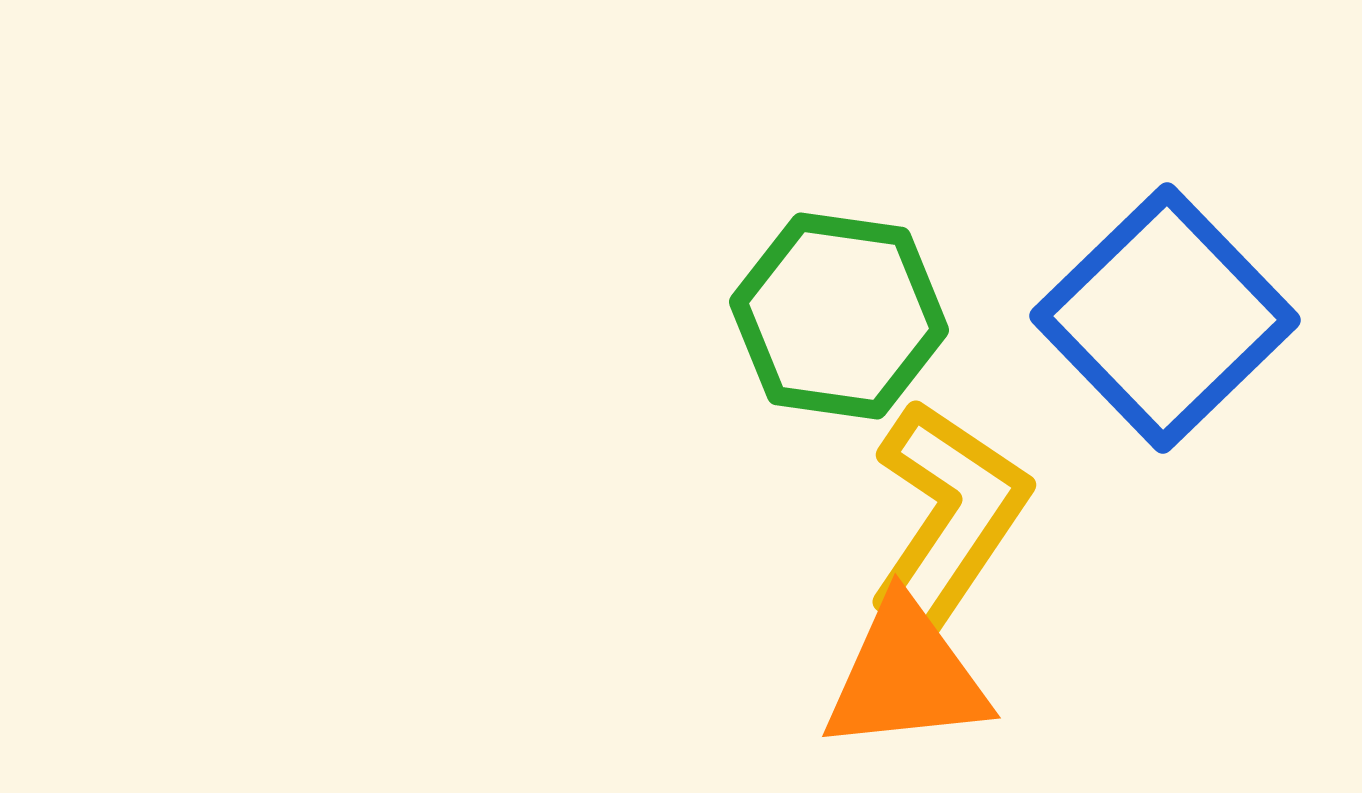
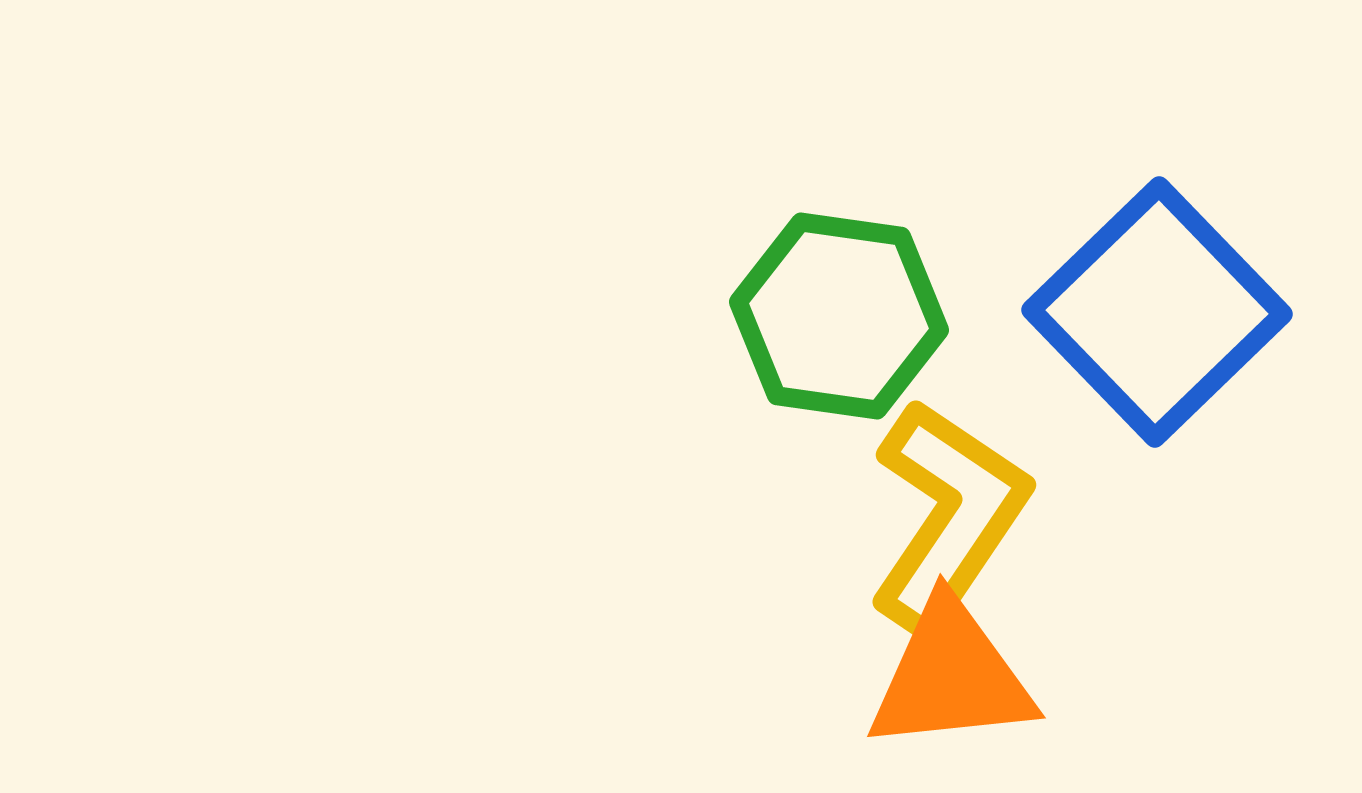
blue square: moved 8 px left, 6 px up
orange triangle: moved 45 px right
